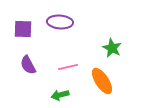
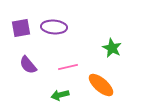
purple ellipse: moved 6 px left, 5 px down
purple square: moved 2 px left, 1 px up; rotated 12 degrees counterclockwise
purple semicircle: rotated 12 degrees counterclockwise
orange ellipse: moved 1 px left, 4 px down; rotated 16 degrees counterclockwise
